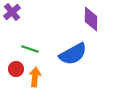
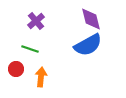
purple cross: moved 24 px right, 9 px down
purple diamond: rotated 15 degrees counterclockwise
blue semicircle: moved 15 px right, 9 px up
orange arrow: moved 6 px right
